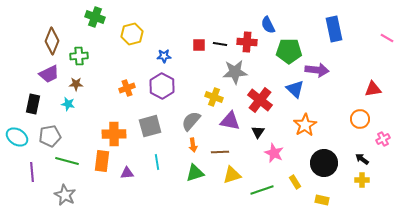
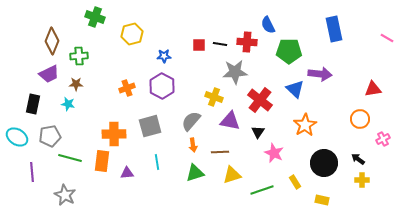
purple arrow at (317, 70): moved 3 px right, 4 px down
black arrow at (362, 159): moved 4 px left
green line at (67, 161): moved 3 px right, 3 px up
